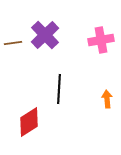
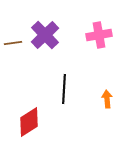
pink cross: moved 2 px left, 5 px up
black line: moved 5 px right
